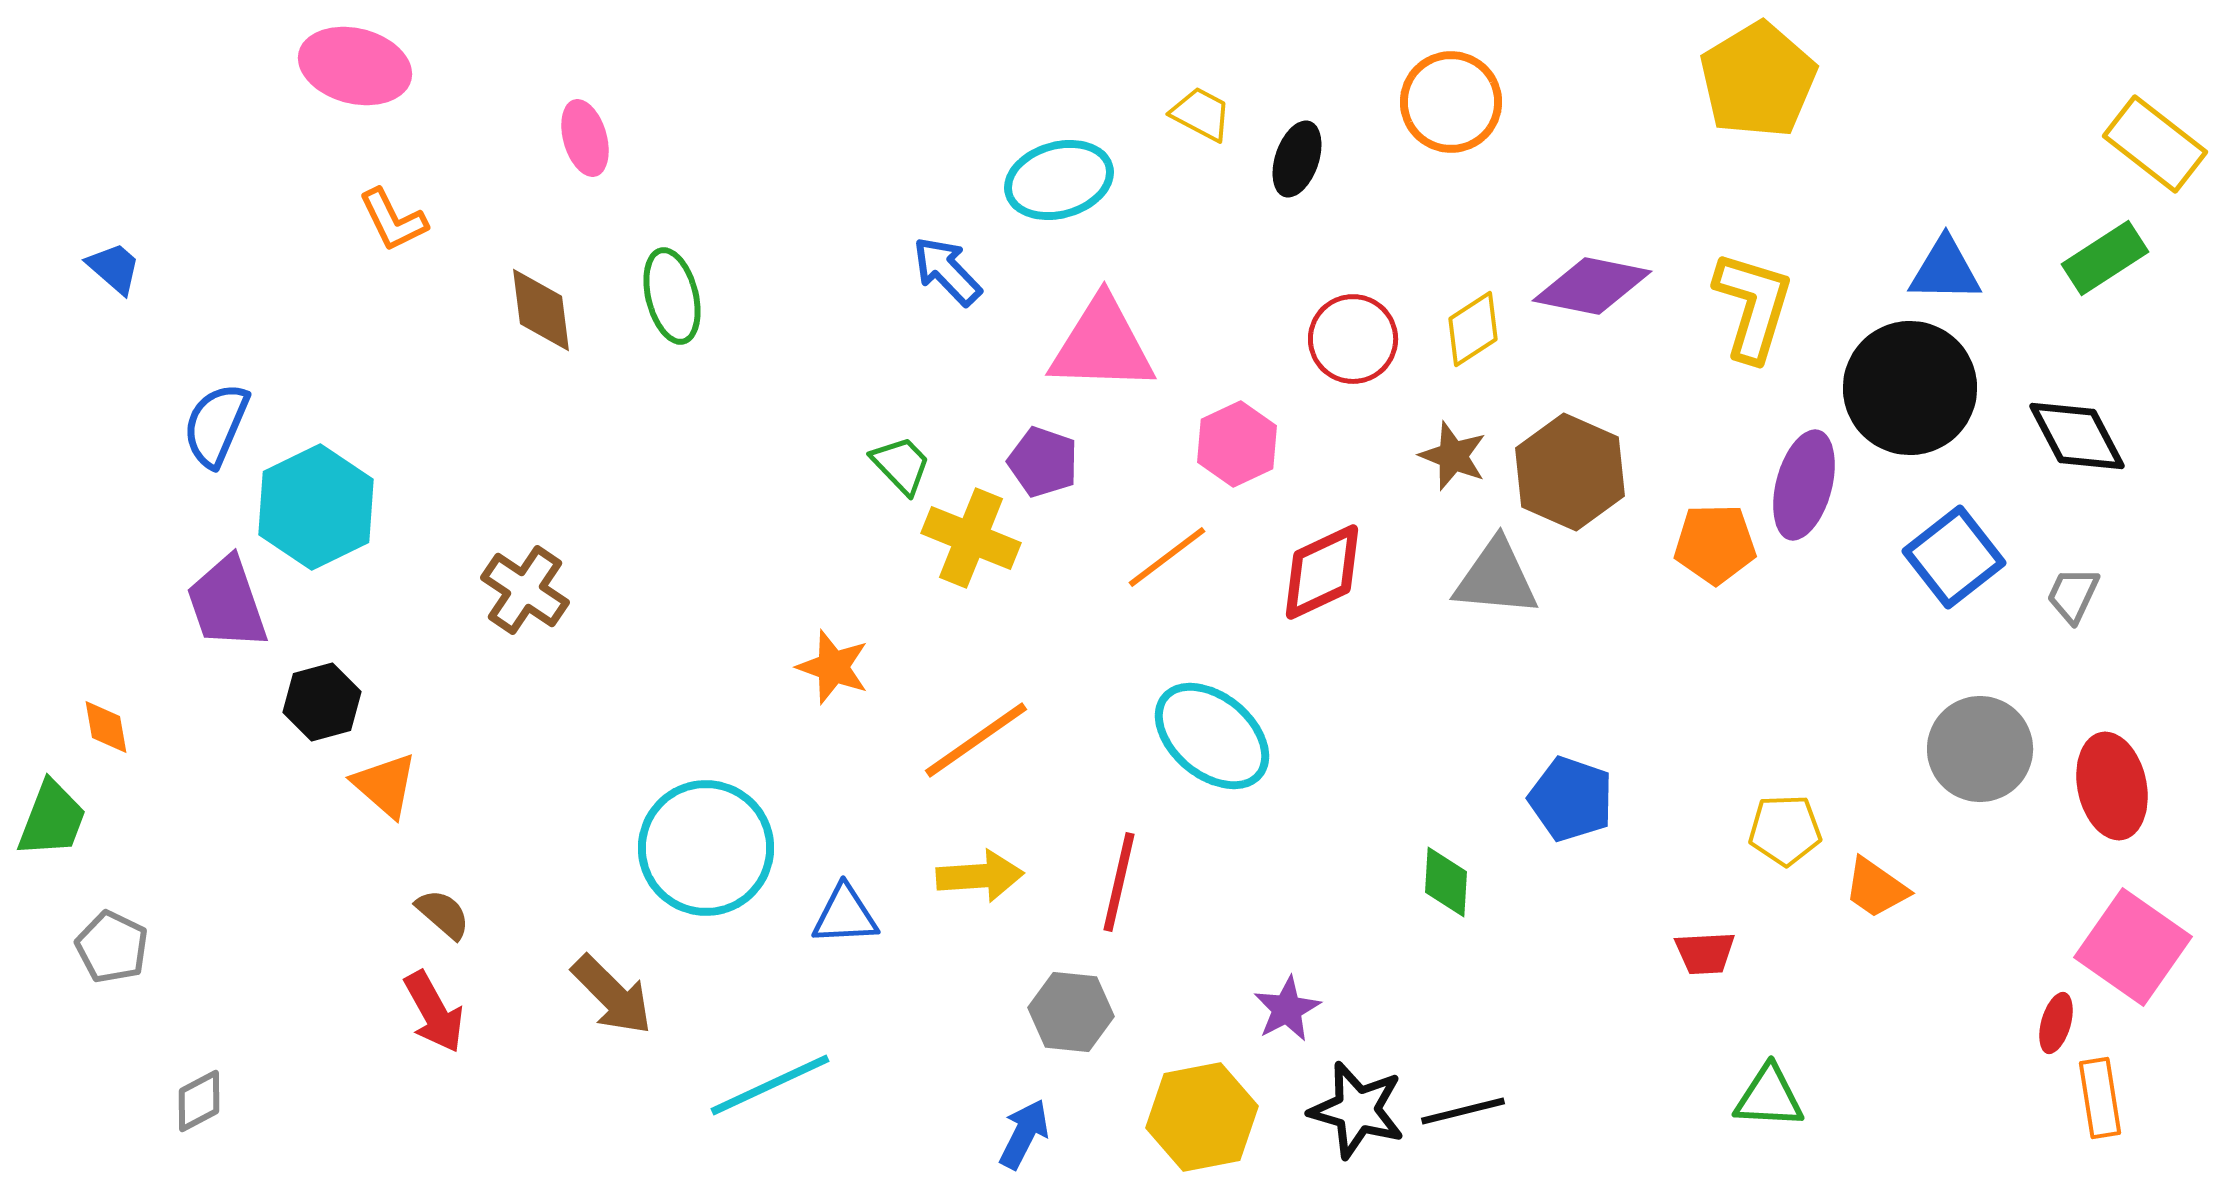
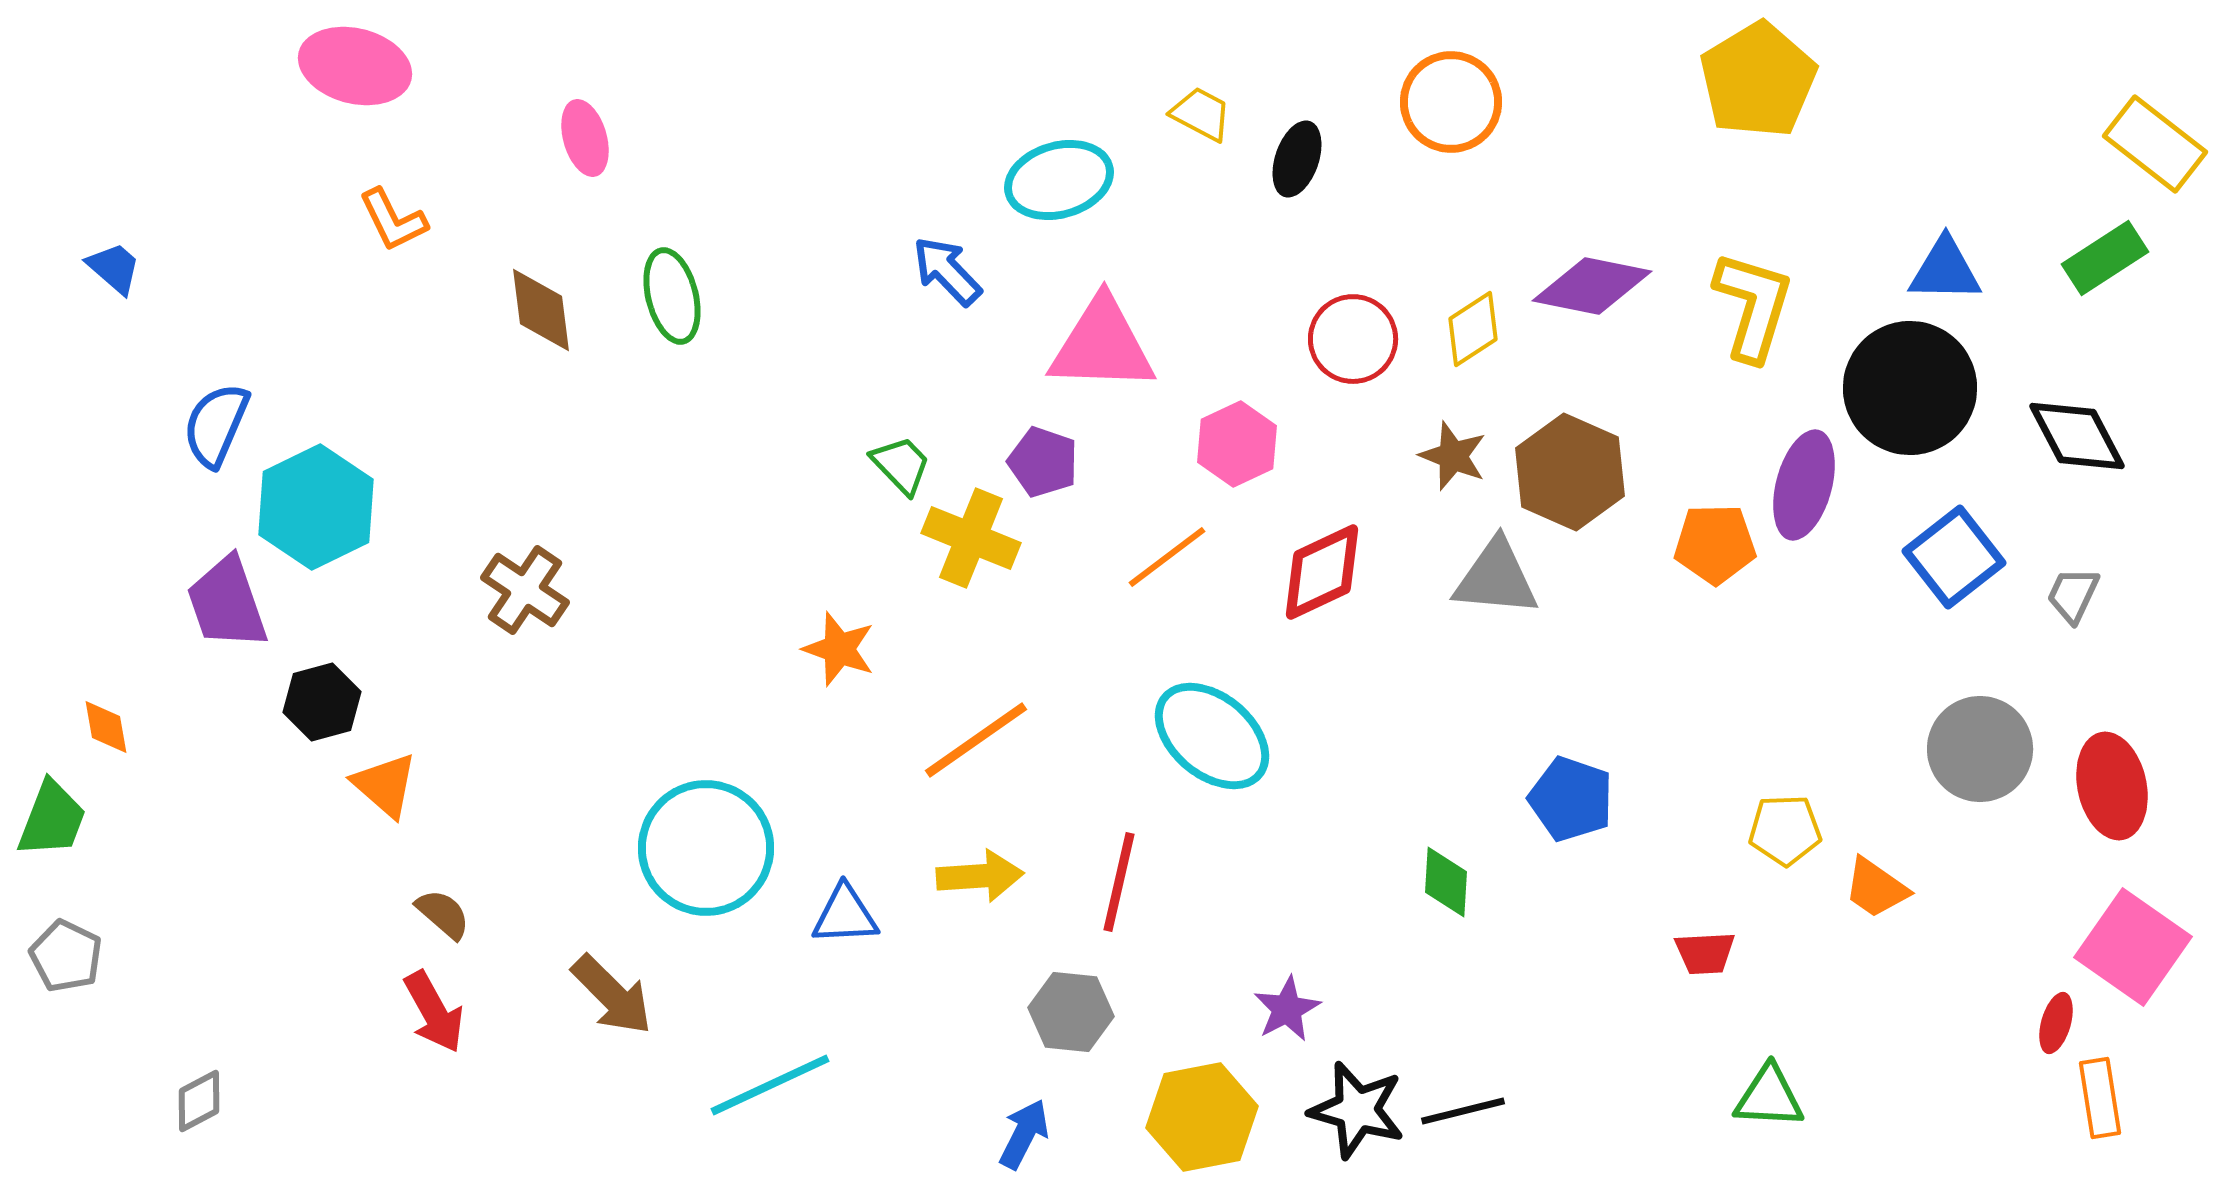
orange star at (833, 667): moved 6 px right, 18 px up
gray pentagon at (112, 947): moved 46 px left, 9 px down
